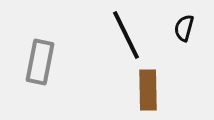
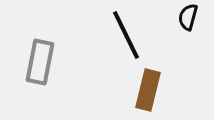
black semicircle: moved 4 px right, 11 px up
brown rectangle: rotated 15 degrees clockwise
